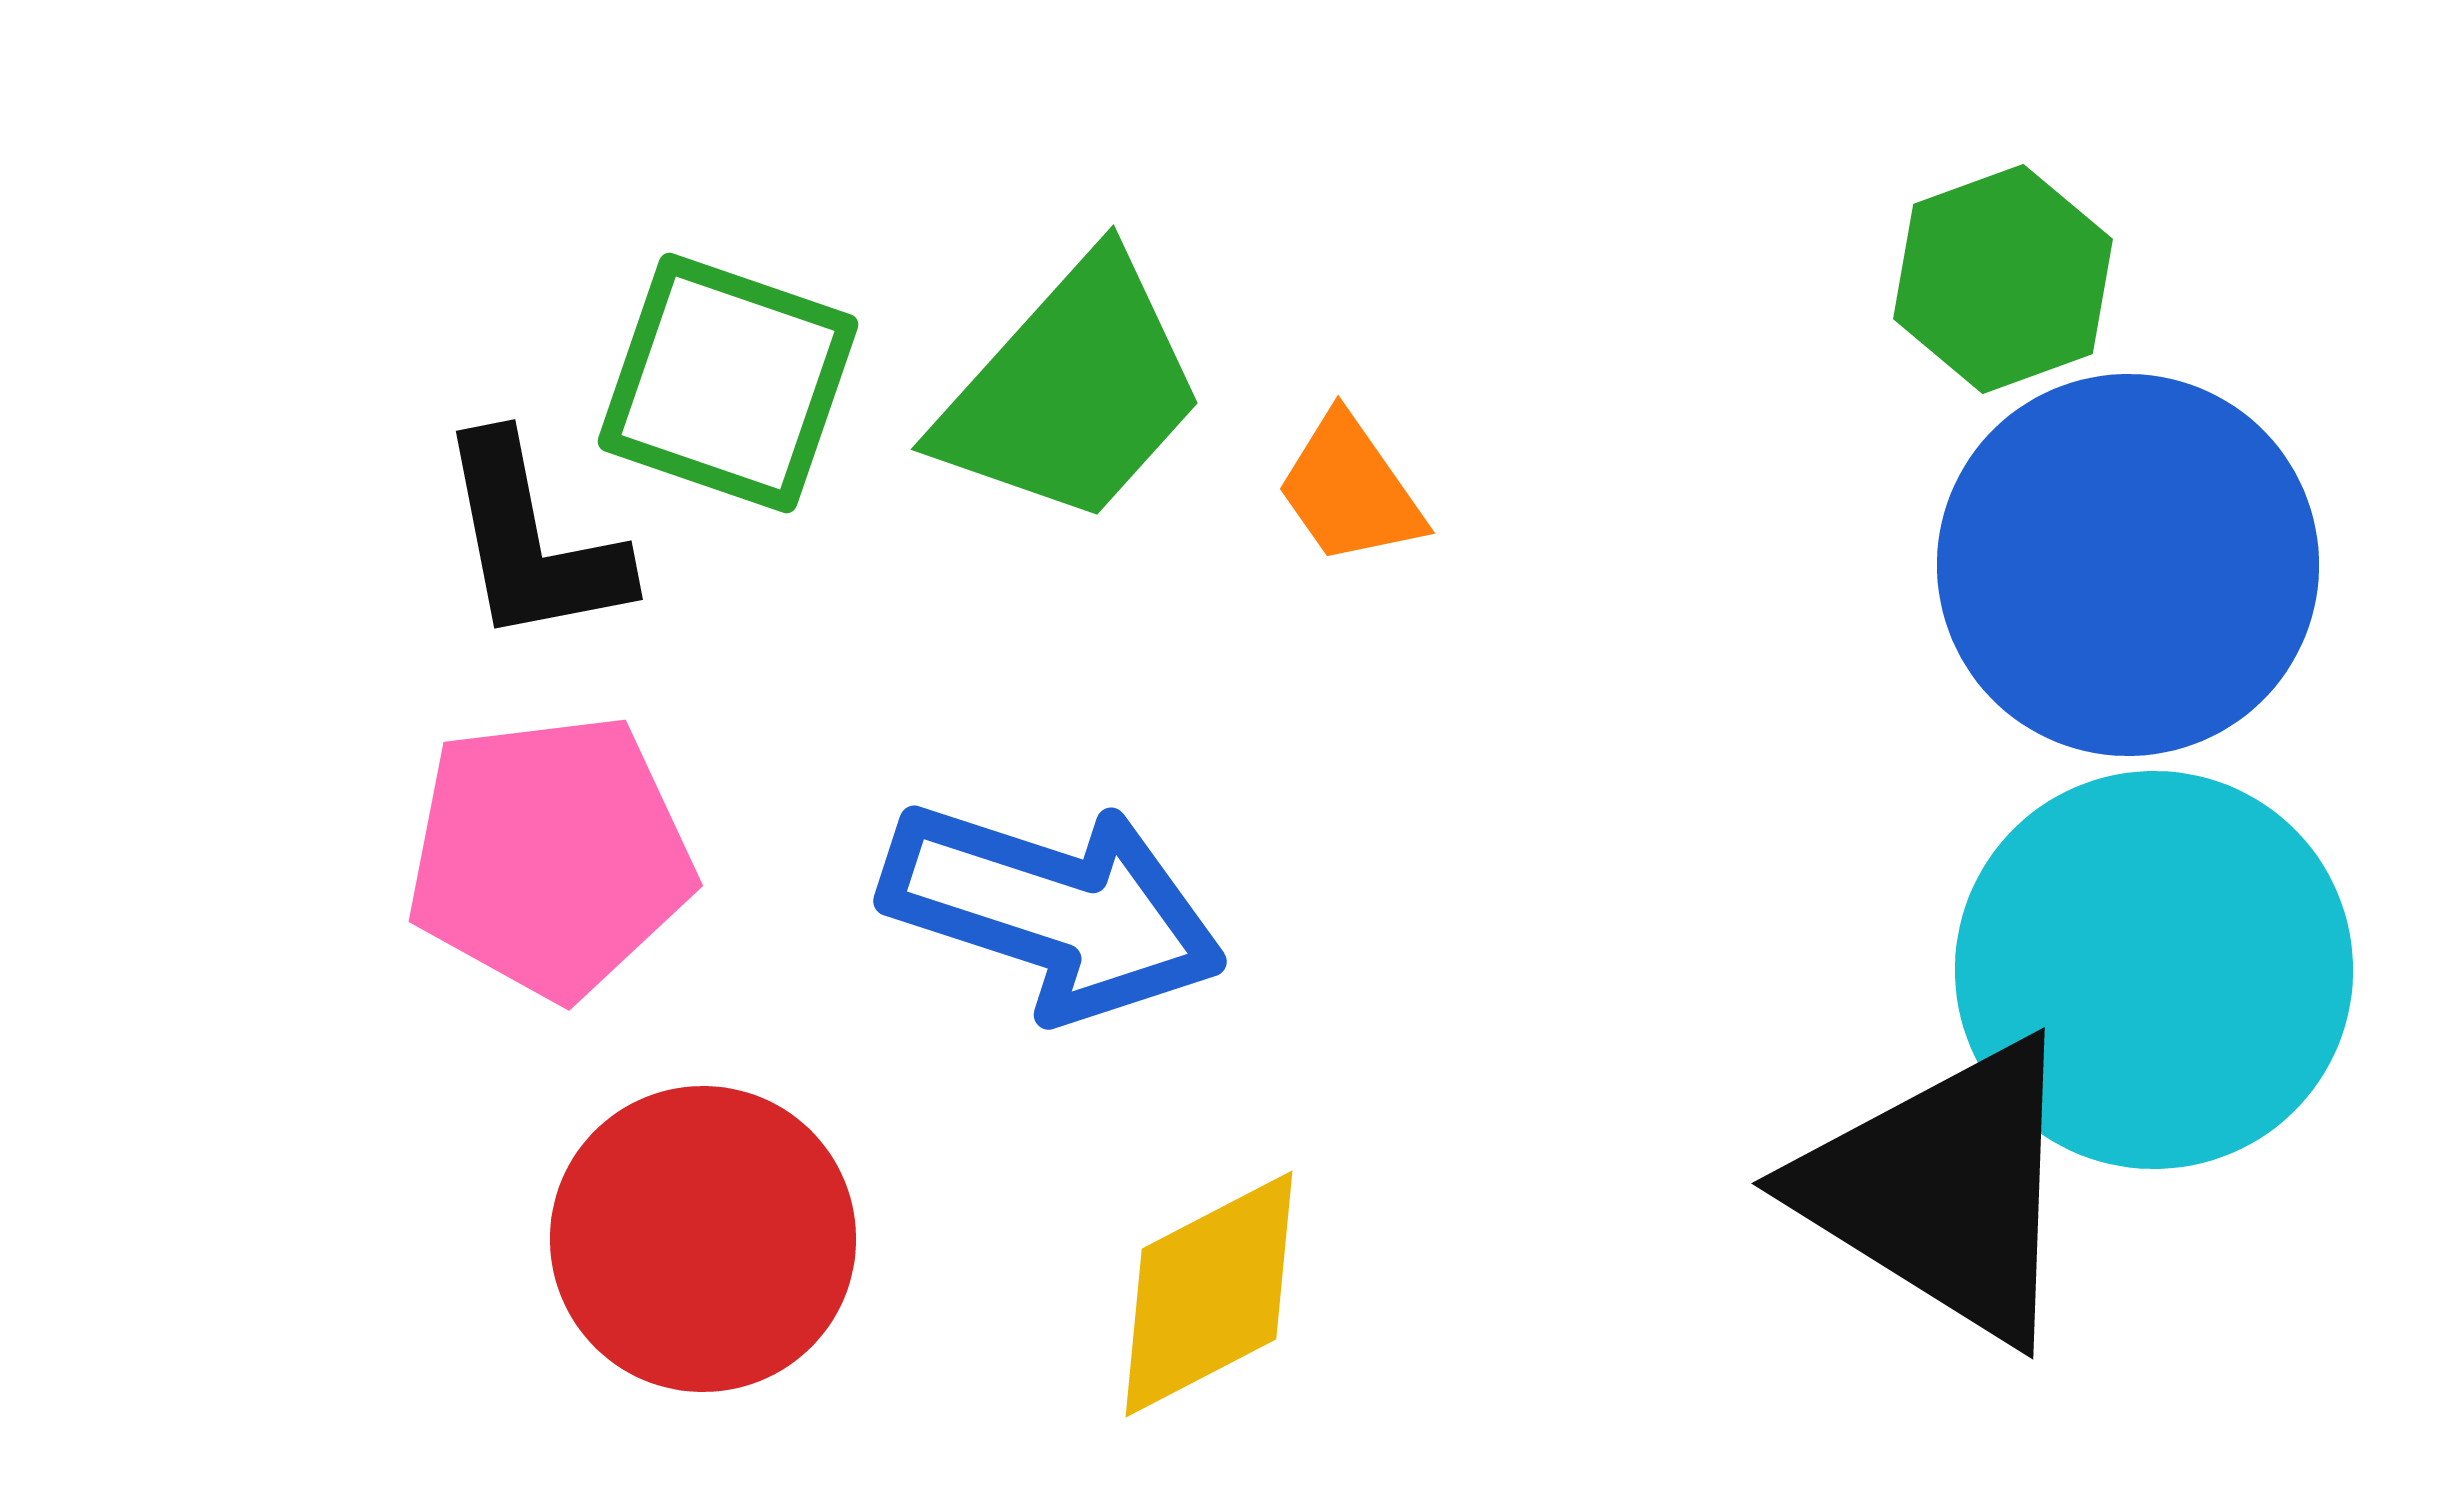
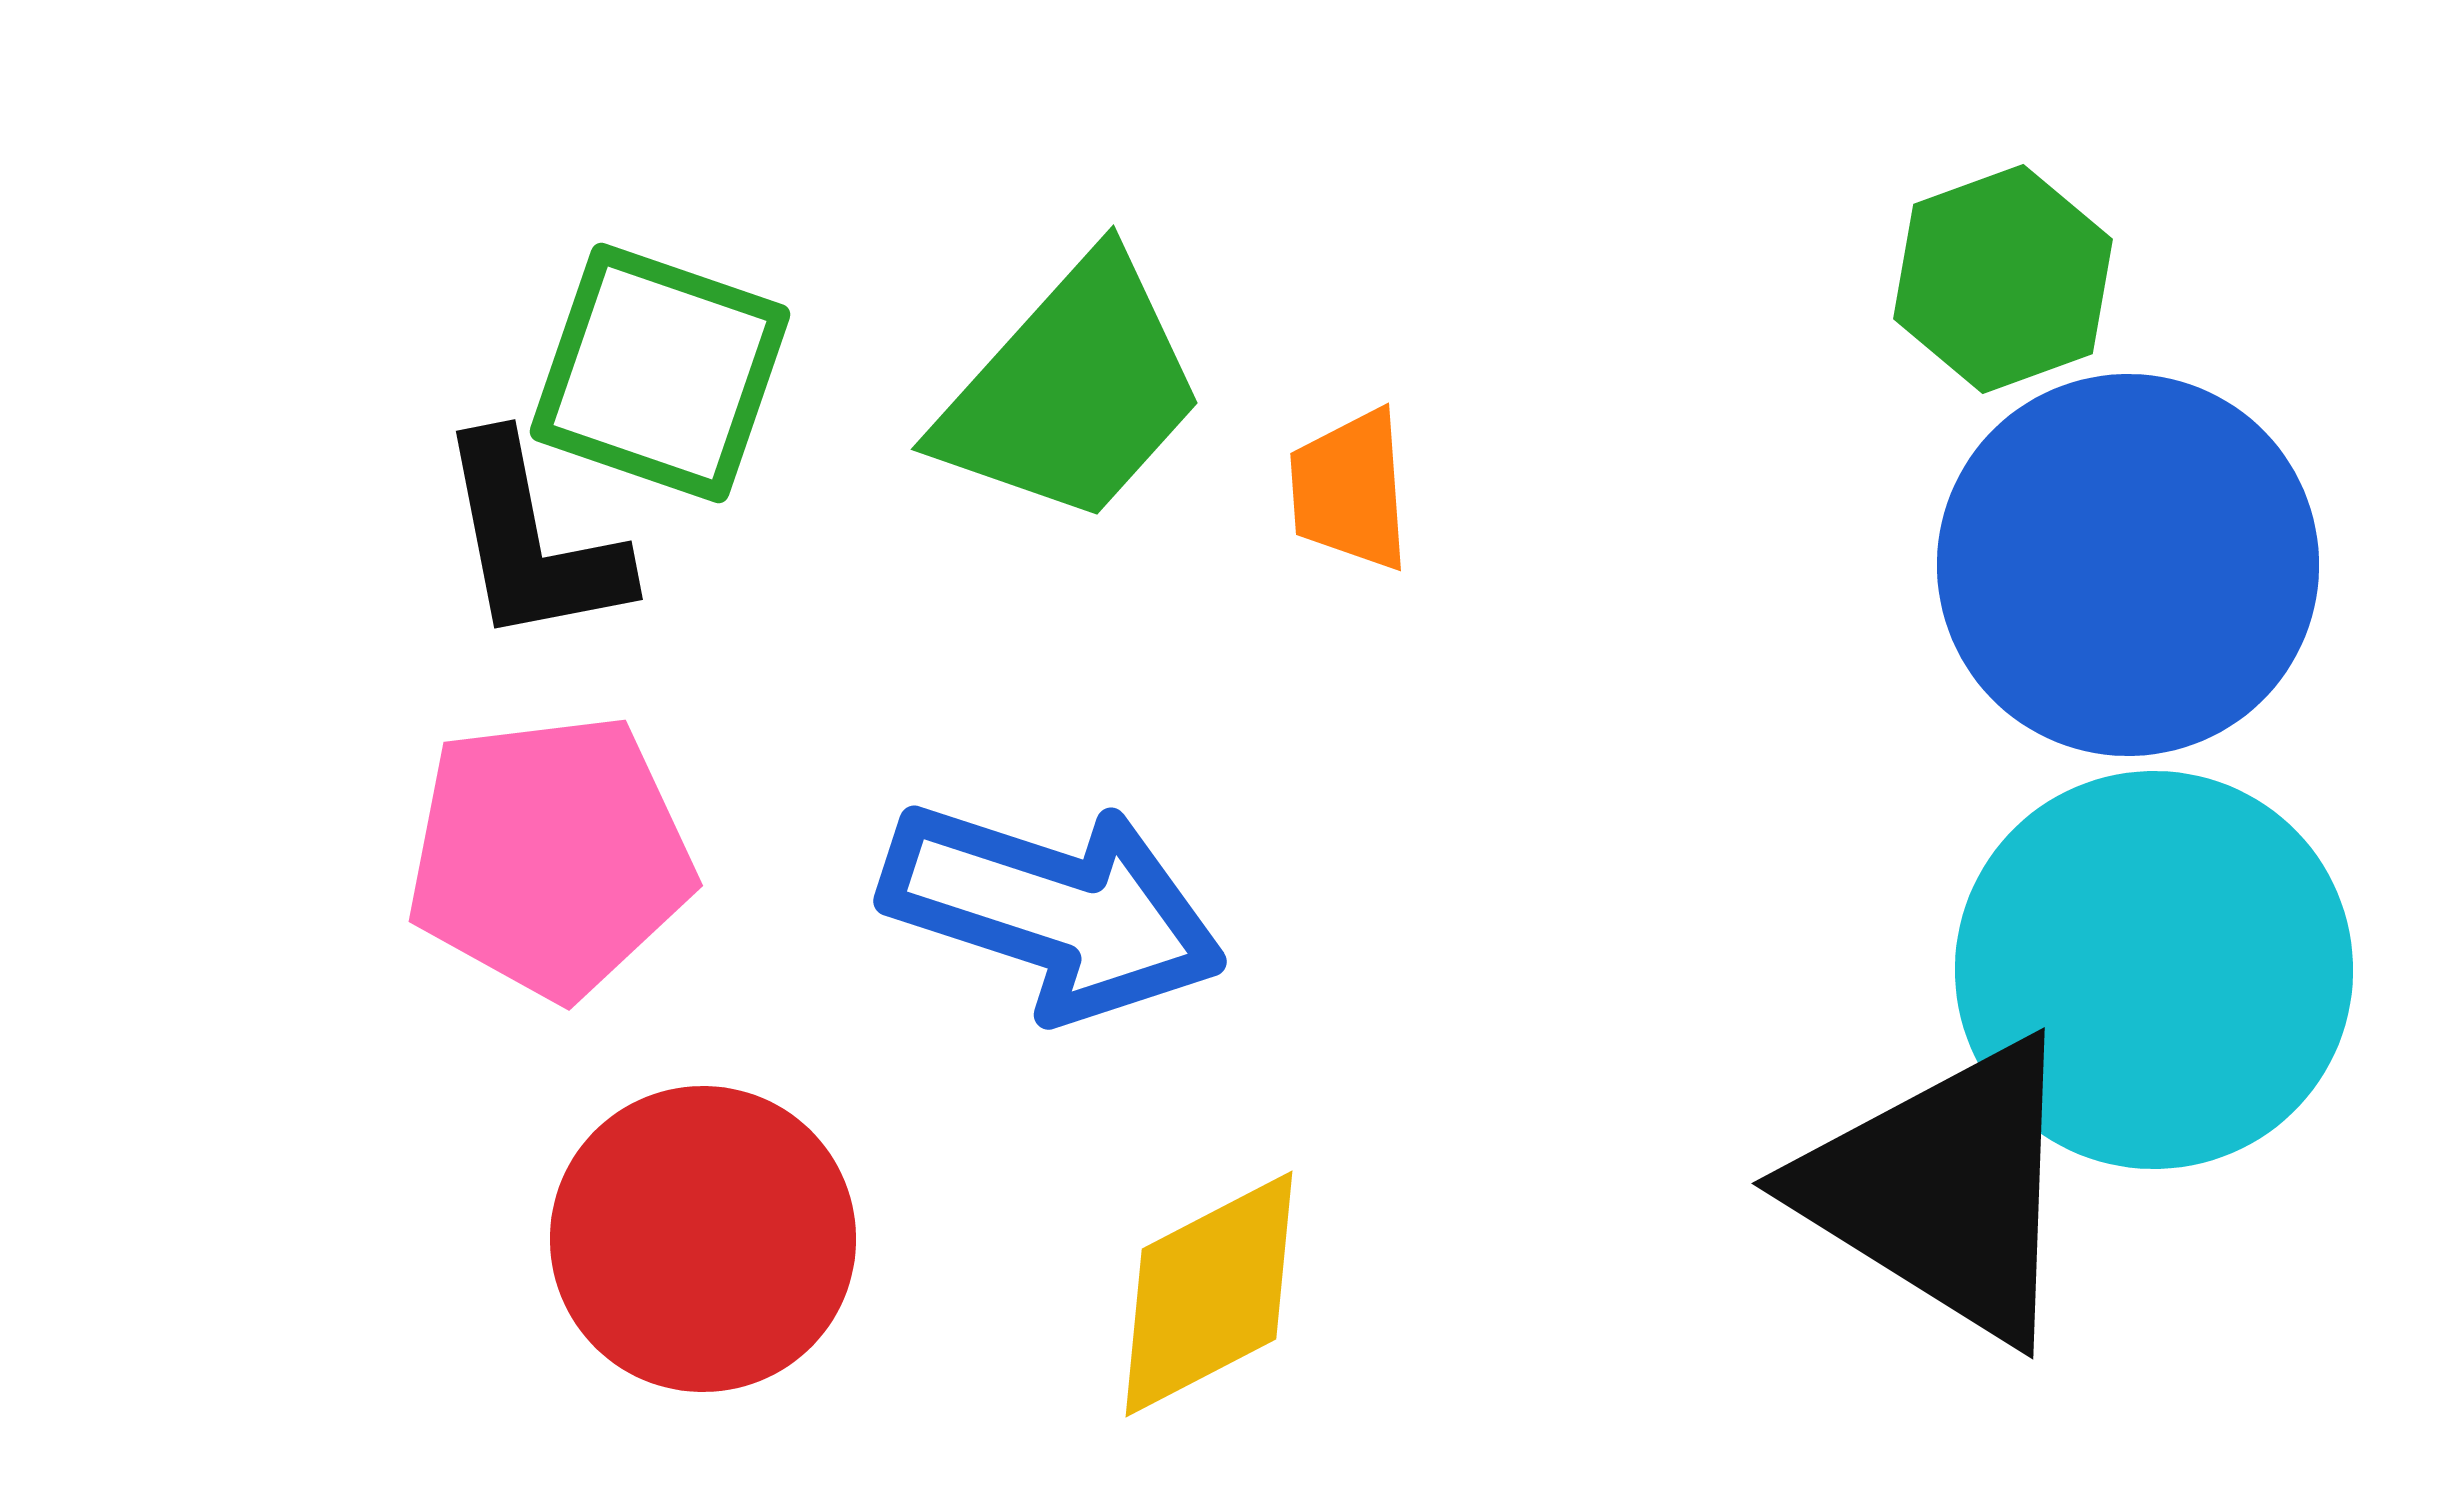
green square: moved 68 px left, 10 px up
orange trapezoid: rotated 31 degrees clockwise
